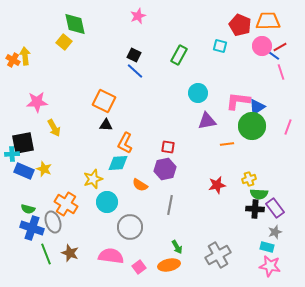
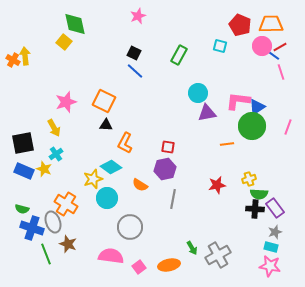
orange trapezoid at (268, 21): moved 3 px right, 3 px down
black square at (134, 55): moved 2 px up
pink star at (37, 102): moved 29 px right; rotated 15 degrees counterclockwise
purple triangle at (207, 121): moved 8 px up
cyan cross at (12, 154): moved 44 px right; rotated 32 degrees counterclockwise
cyan diamond at (118, 163): moved 7 px left, 4 px down; rotated 40 degrees clockwise
cyan circle at (107, 202): moved 4 px up
gray line at (170, 205): moved 3 px right, 6 px up
green semicircle at (28, 209): moved 6 px left
green arrow at (177, 247): moved 15 px right, 1 px down
cyan rectangle at (267, 247): moved 4 px right
brown star at (70, 253): moved 2 px left, 9 px up
